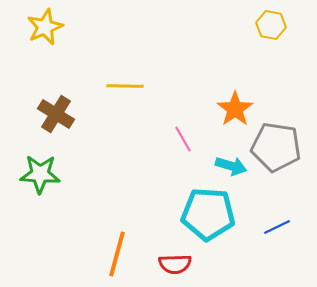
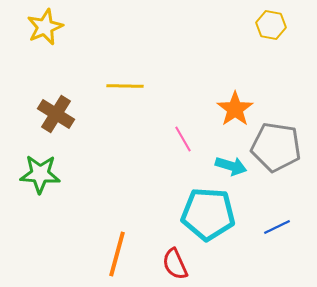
red semicircle: rotated 68 degrees clockwise
